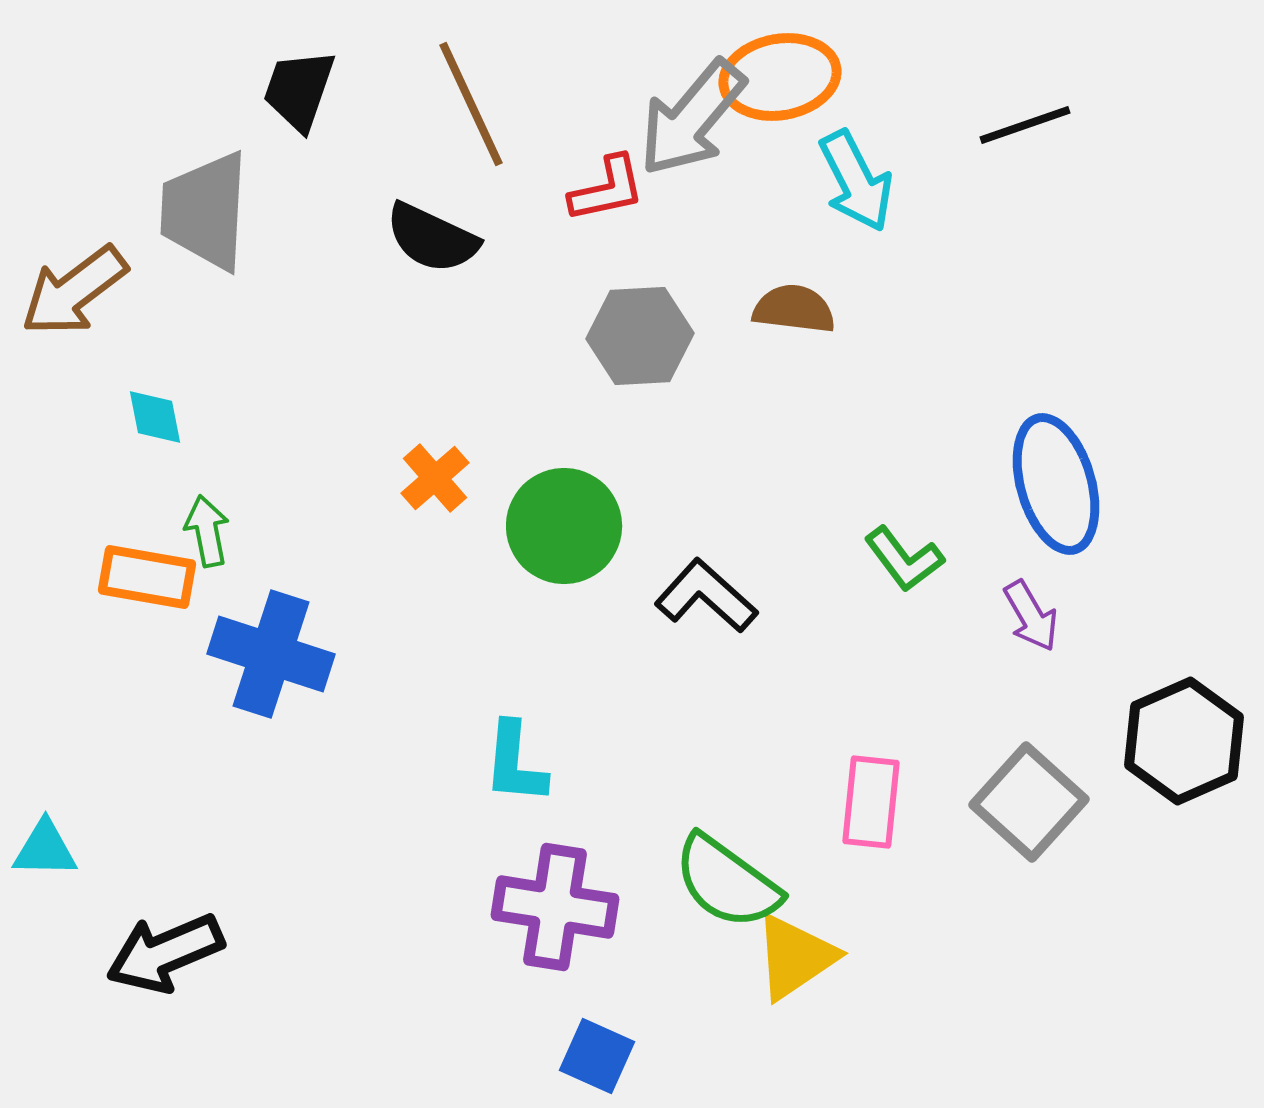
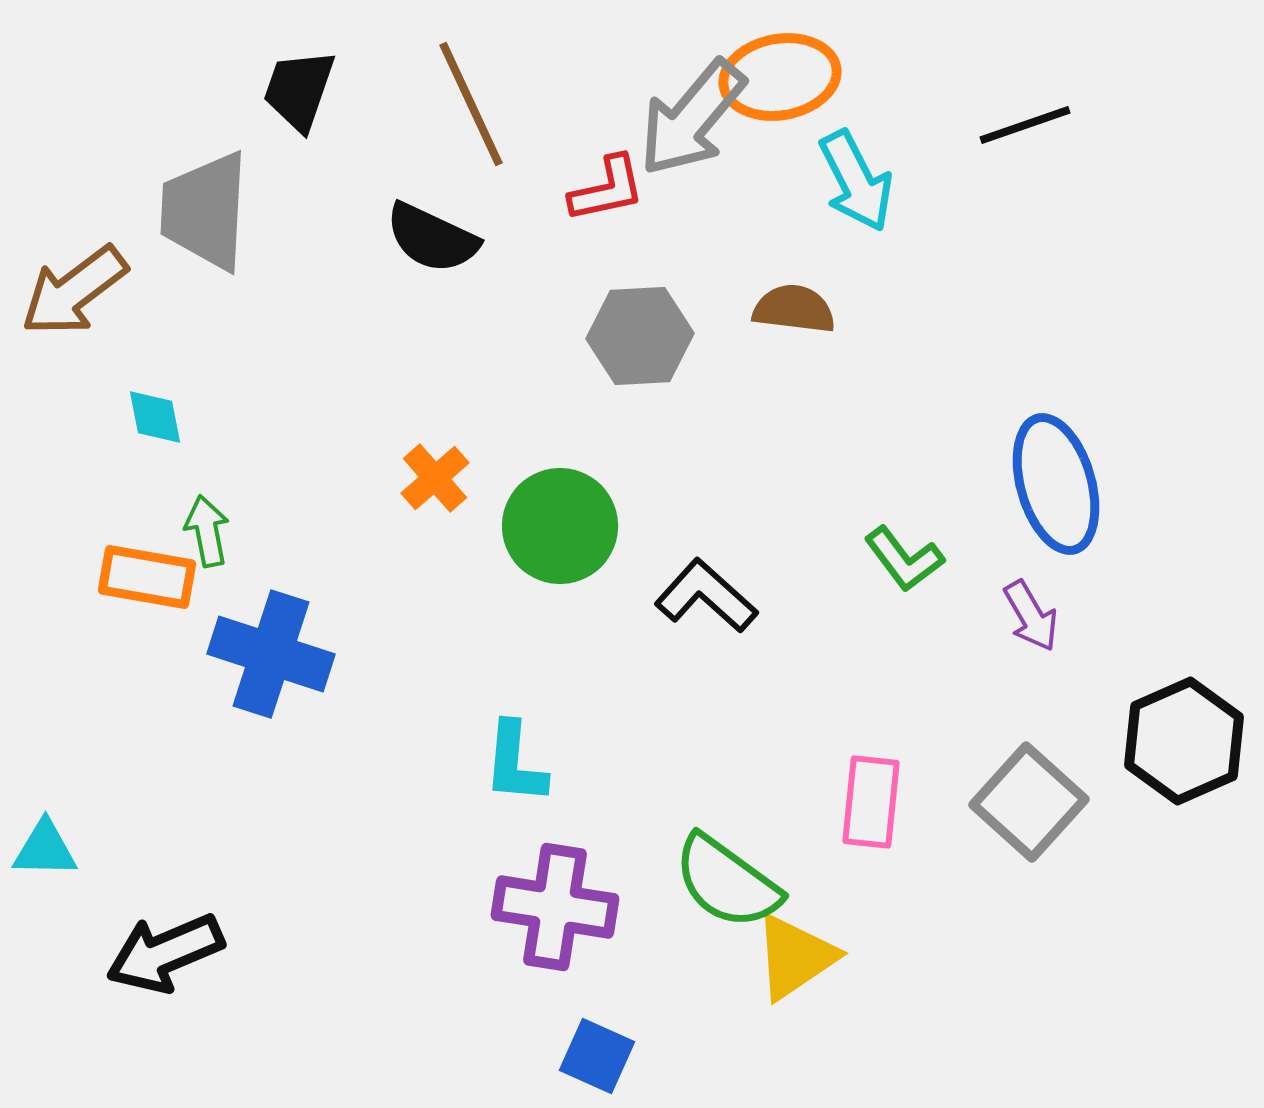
green circle: moved 4 px left
